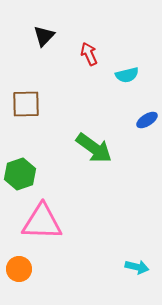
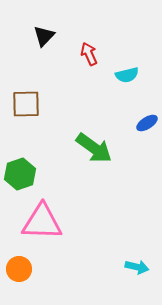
blue ellipse: moved 3 px down
